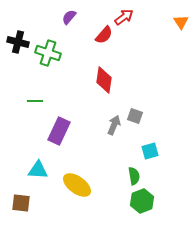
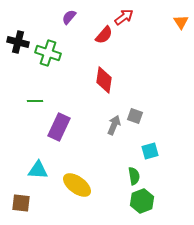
purple rectangle: moved 4 px up
